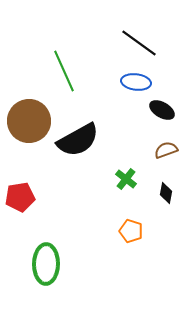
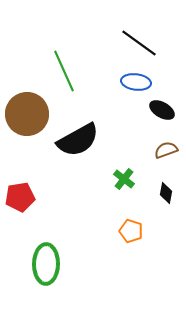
brown circle: moved 2 px left, 7 px up
green cross: moved 2 px left
